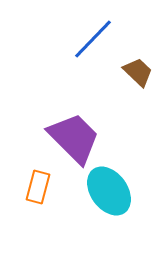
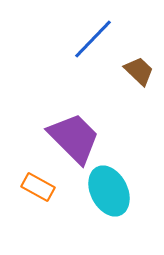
brown trapezoid: moved 1 px right, 1 px up
orange rectangle: rotated 76 degrees counterclockwise
cyan ellipse: rotated 9 degrees clockwise
